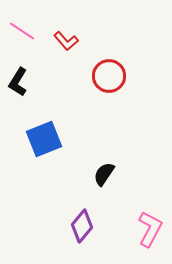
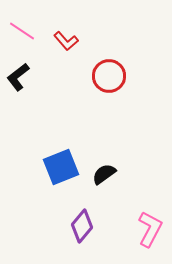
black L-shape: moved 5 px up; rotated 20 degrees clockwise
blue square: moved 17 px right, 28 px down
black semicircle: rotated 20 degrees clockwise
